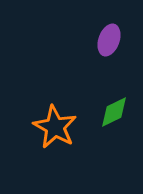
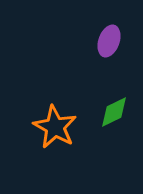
purple ellipse: moved 1 px down
